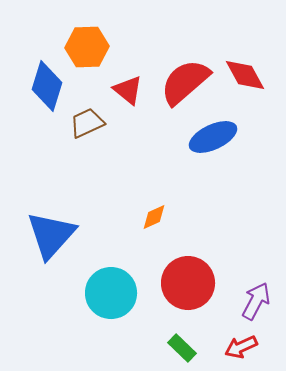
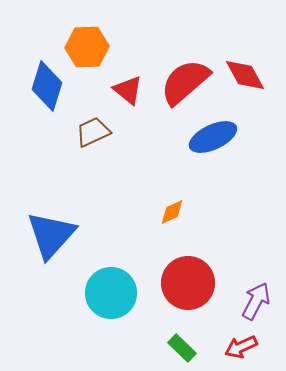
brown trapezoid: moved 6 px right, 9 px down
orange diamond: moved 18 px right, 5 px up
